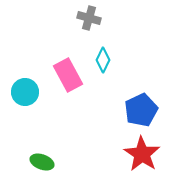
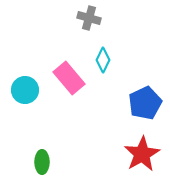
pink rectangle: moved 1 px right, 3 px down; rotated 12 degrees counterclockwise
cyan circle: moved 2 px up
blue pentagon: moved 4 px right, 7 px up
red star: rotated 9 degrees clockwise
green ellipse: rotated 70 degrees clockwise
